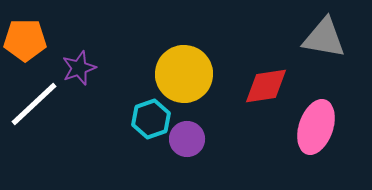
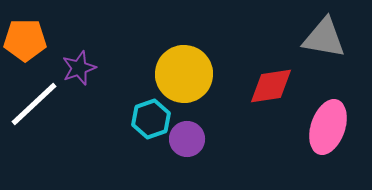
red diamond: moved 5 px right
pink ellipse: moved 12 px right
